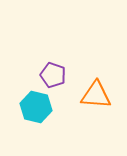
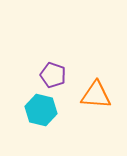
cyan hexagon: moved 5 px right, 3 px down
